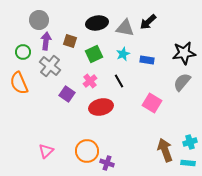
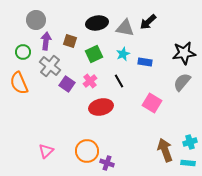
gray circle: moved 3 px left
blue rectangle: moved 2 px left, 2 px down
purple square: moved 10 px up
